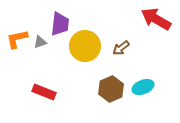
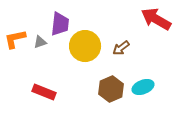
orange L-shape: moved 2 px left
